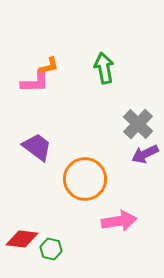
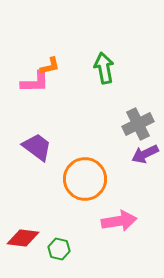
orange L-shape: moved 1 px right
gray cross: rotated 20 degrees clockwise
red diamond: moved 1 px right, 1 px up
green hexagon: moved 8 px right
